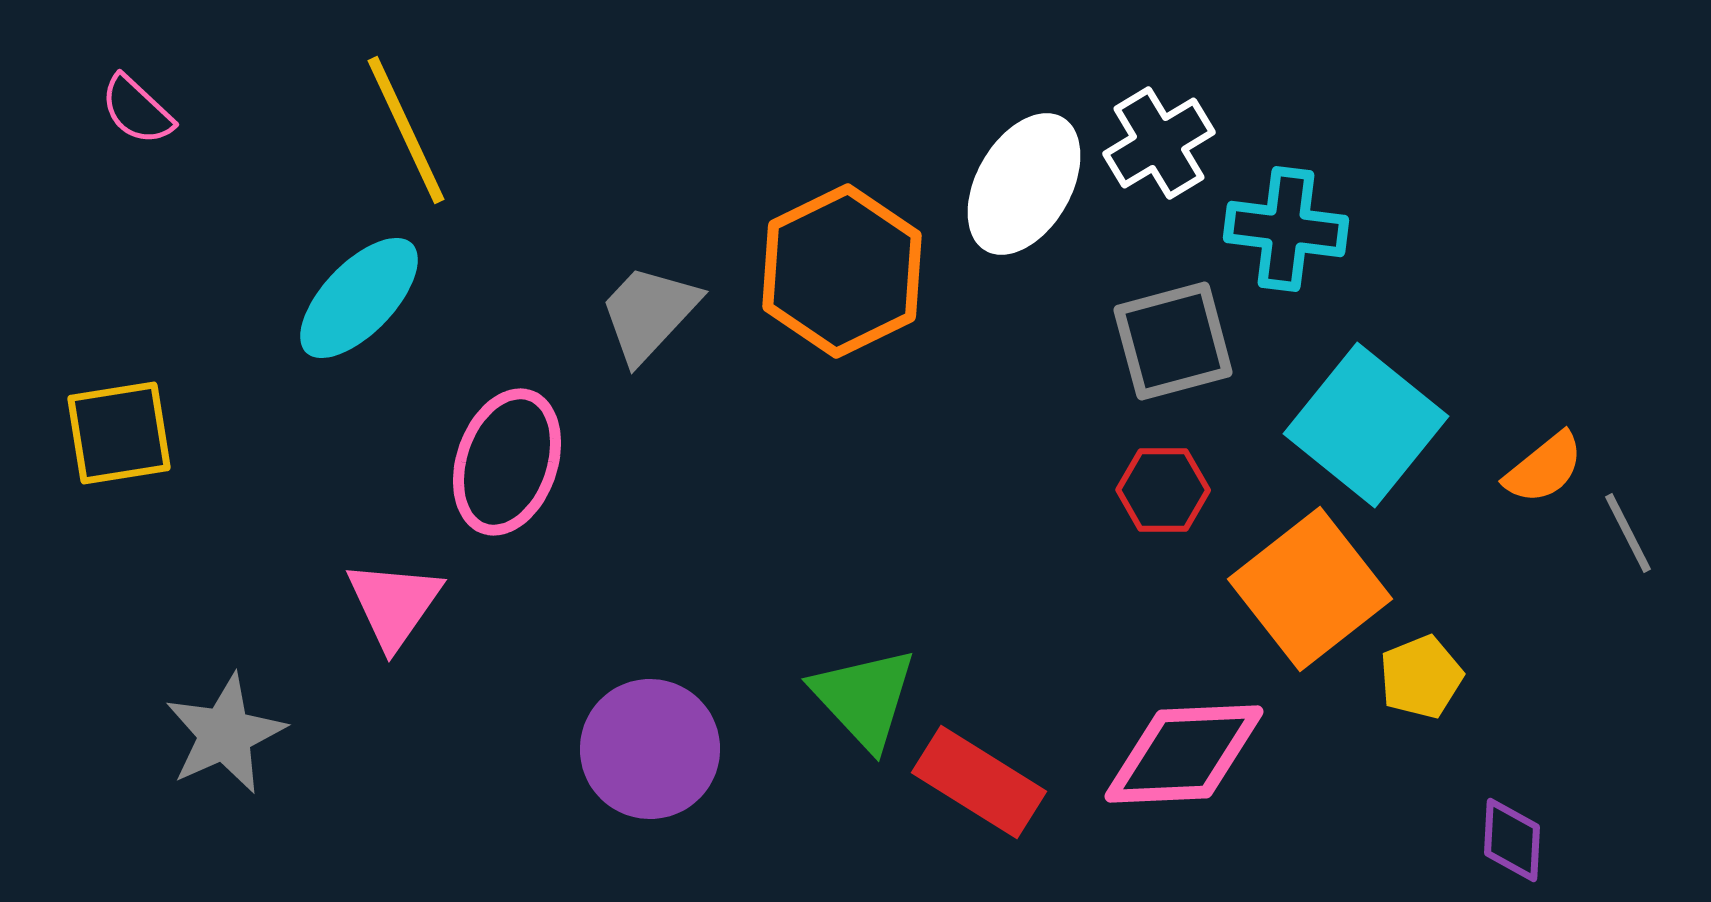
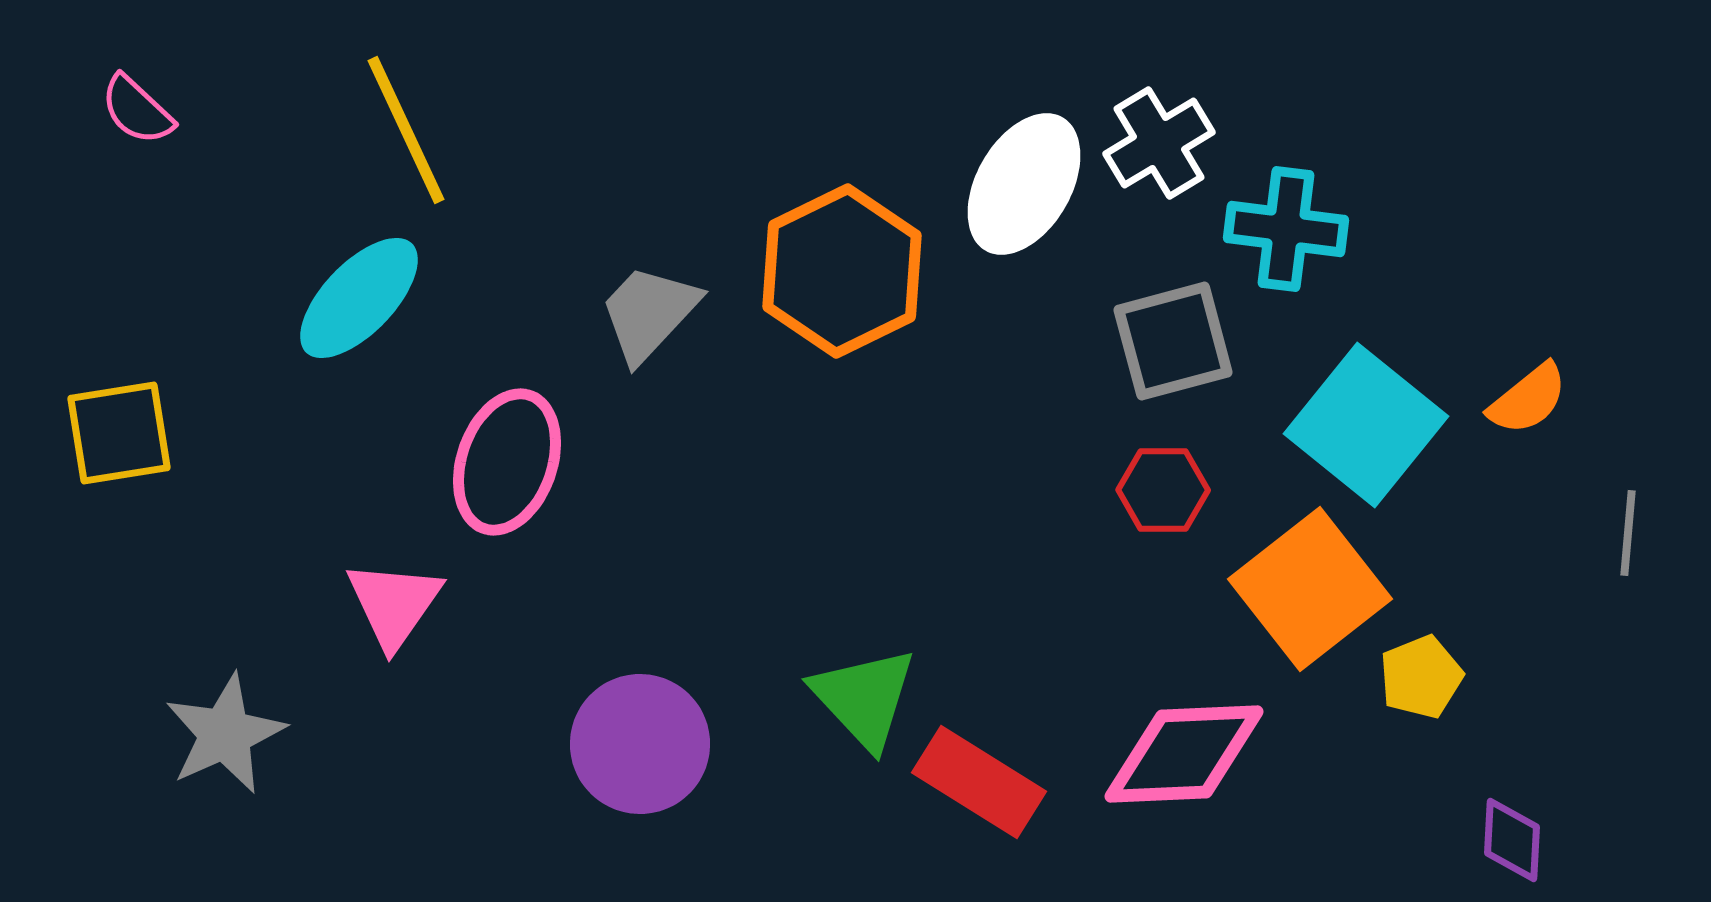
orange semicircle: moved 16 px left, 69 px up
gray line: rotated 32 degrees clockwise
purple circle: moved 10 px left, 5 px up
